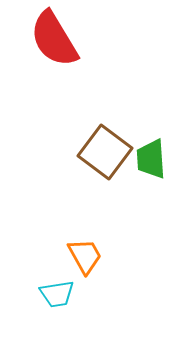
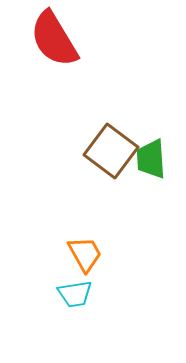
brown square: moved 6 px right, 1 px up
orange trapezoid: moved 2 px up
cyan trapezoid: moved 18 px right
